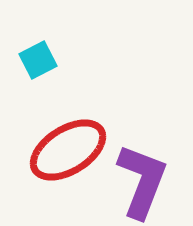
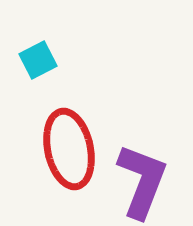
red ellipse: moved 1 px right, 1 px up; rotated 70 degrees counterclockwise
